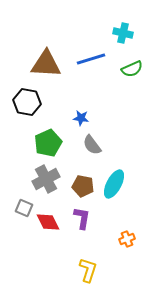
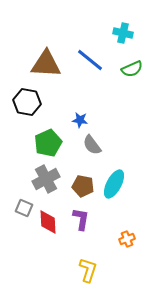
blue line: moved 1 px left, 1 px down; rotated 56 degrees clockwise
blue star: moved 1 px left, 2 px down
purple L-shape: moved 1 px left, 1 px down
red diamond: rotated 25 degrees clockwise
